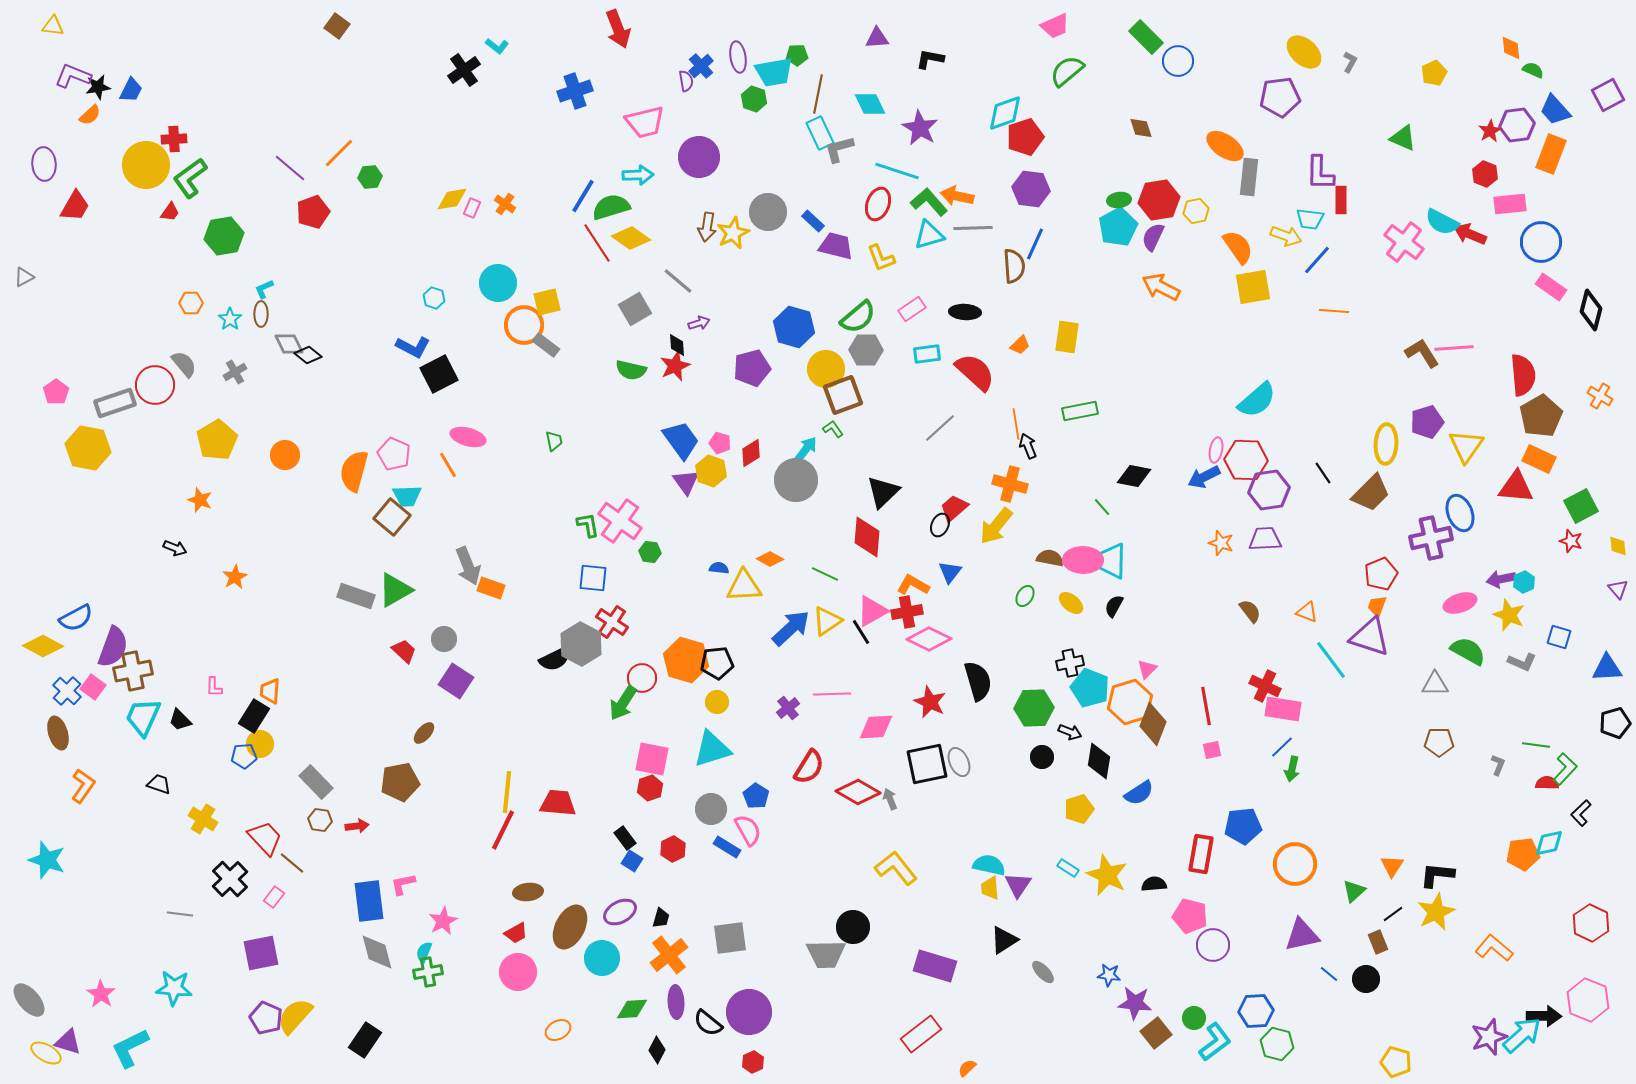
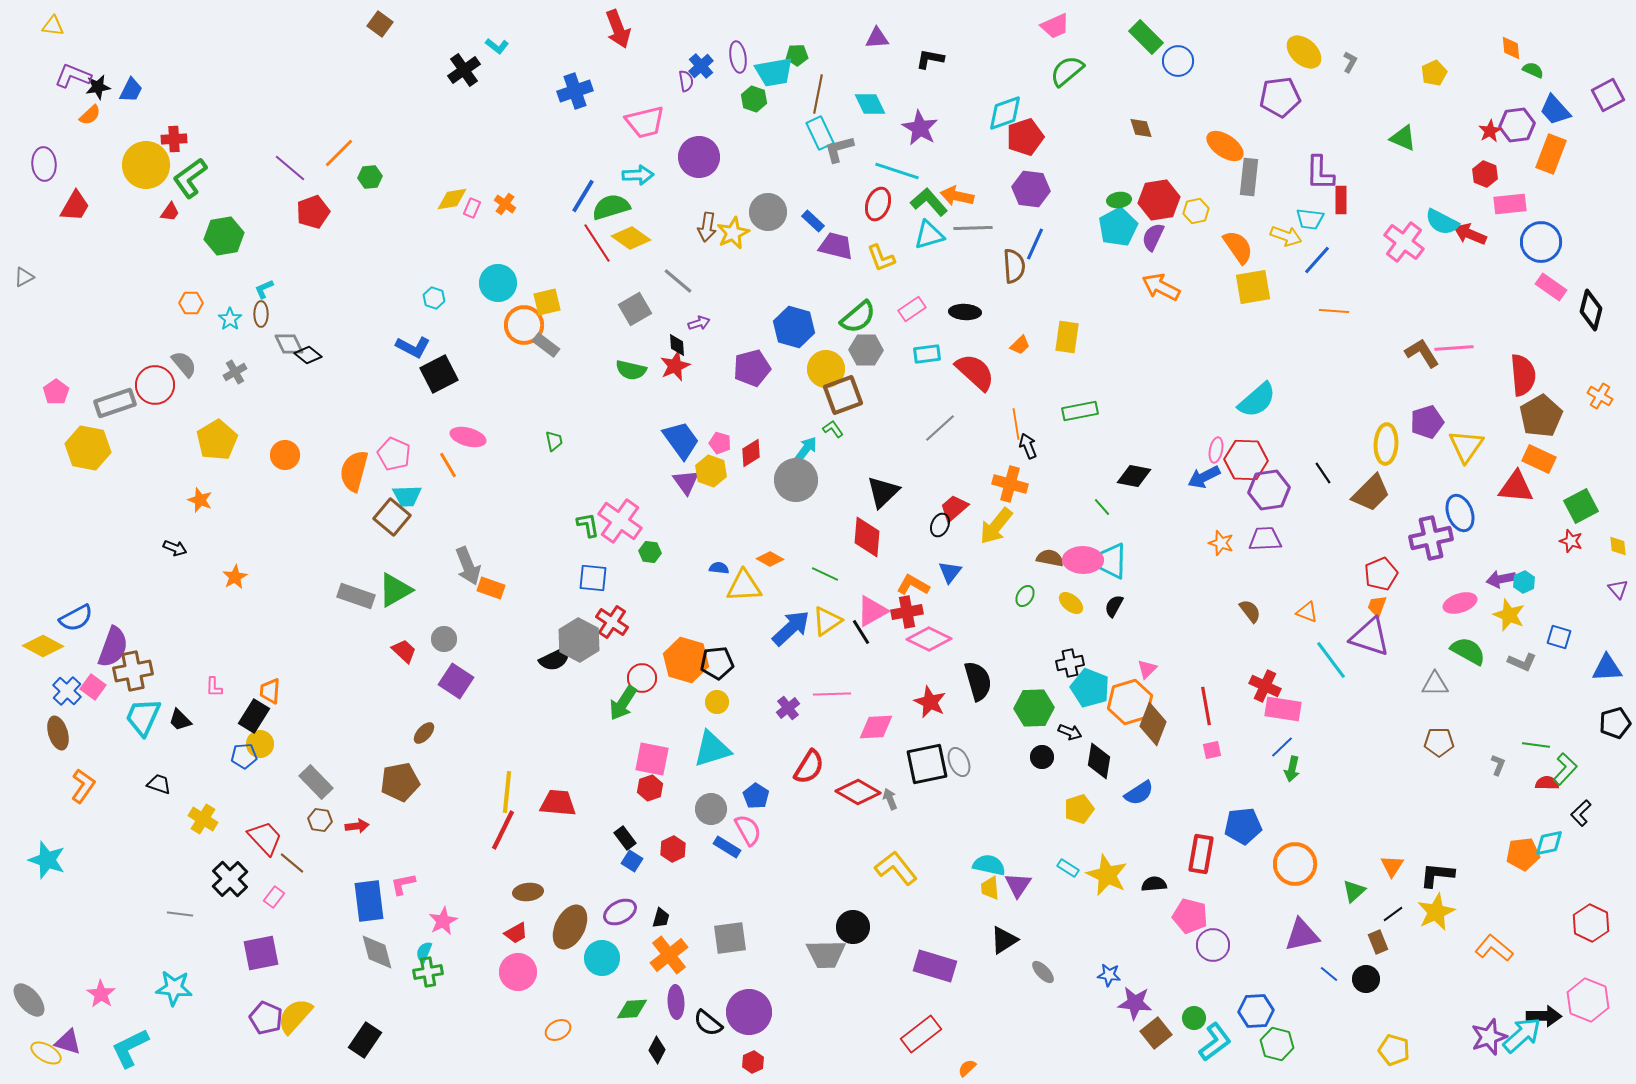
brown square at (337, 26): moved 43 px right, 2 px up
gray hexagon at (581, 644): moved 2 px left, 4 px up
yellow pentagon at (1396, 1062): moved 2 px left, 12 px up
